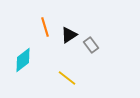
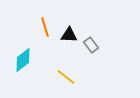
black triangle: rotated 36 degrees clockwise
yellow line: moved 1 px left, 1 px up
